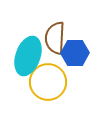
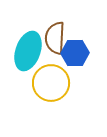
cyan ellipse: moved 5 px up
yellow circle: moved 3 px right, 1 px down
